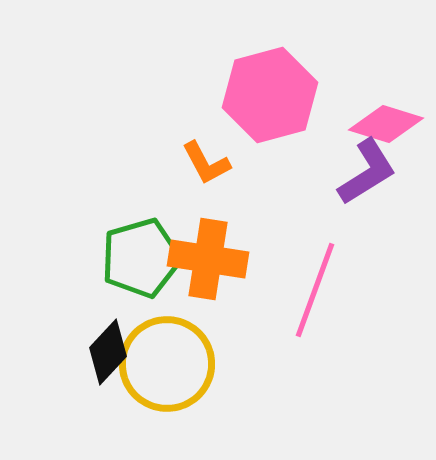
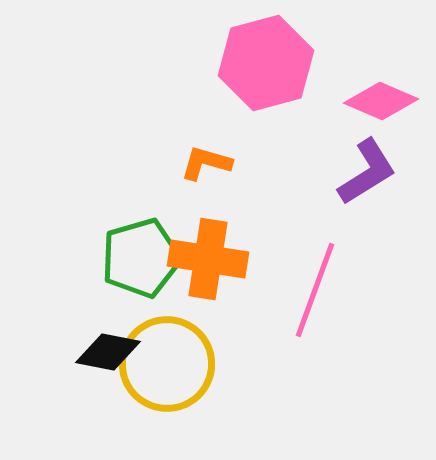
pink hexagon: moved 4 px left, 32 px up
pink diamond: moved 5 px left, 23 px up; rotated 6 degrees clockwise
orange L-shape: rotated 134 degrees clockwise
black diamond: rotated 58 degrees clockwise
